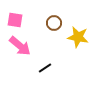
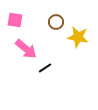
brown circle: moved 2 px right, 1 px up
pink arrow: moved 6 px right, 3 px down
